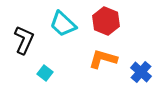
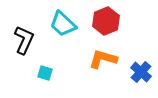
red hexagon: rotated 16 degrees clockwise
cyan square: rotated 21 degrees counterclockwise
